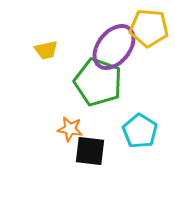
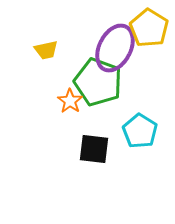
yellow pentagon: rotated 27 degrees clockwise
purple ellipse: moved 1 px right, 1 px down; rotated 12 degrees counterclockwise
orange star: moved 28 px up; rotated 25 degrees clockwise
black square: moved 4 px right, 2 px up
